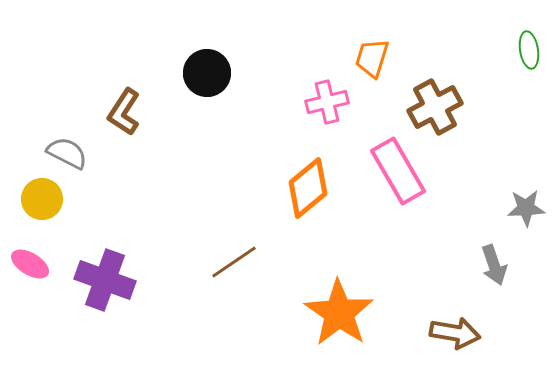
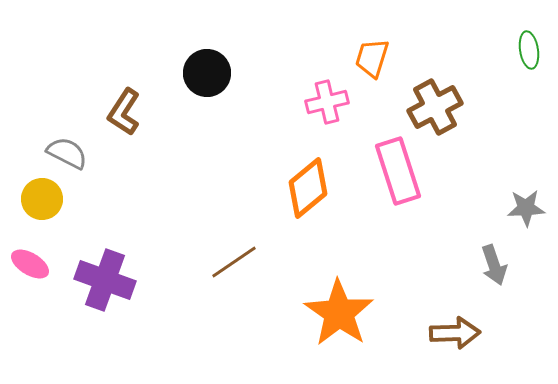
pink rectangle: rotated 12 degrees clockwise
brown arrow: rotated 12 degrees counterclockwise
